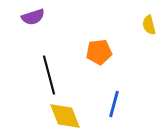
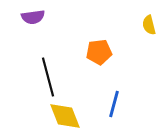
purple semicircle: rotated 10 degrees clockwise
black line: moved 1 px left, 2 px down
